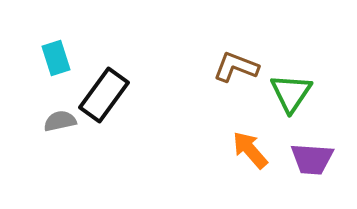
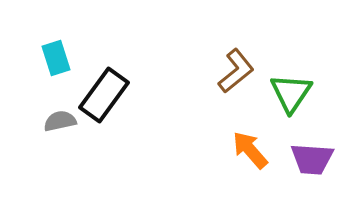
brown L-shape: moved 4 px down; rotated 120 degrees clockwise
